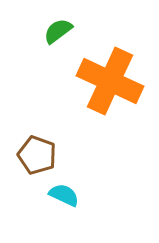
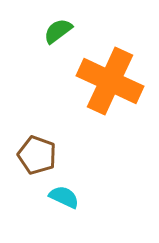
cyan semicircle: moved 2 px down
